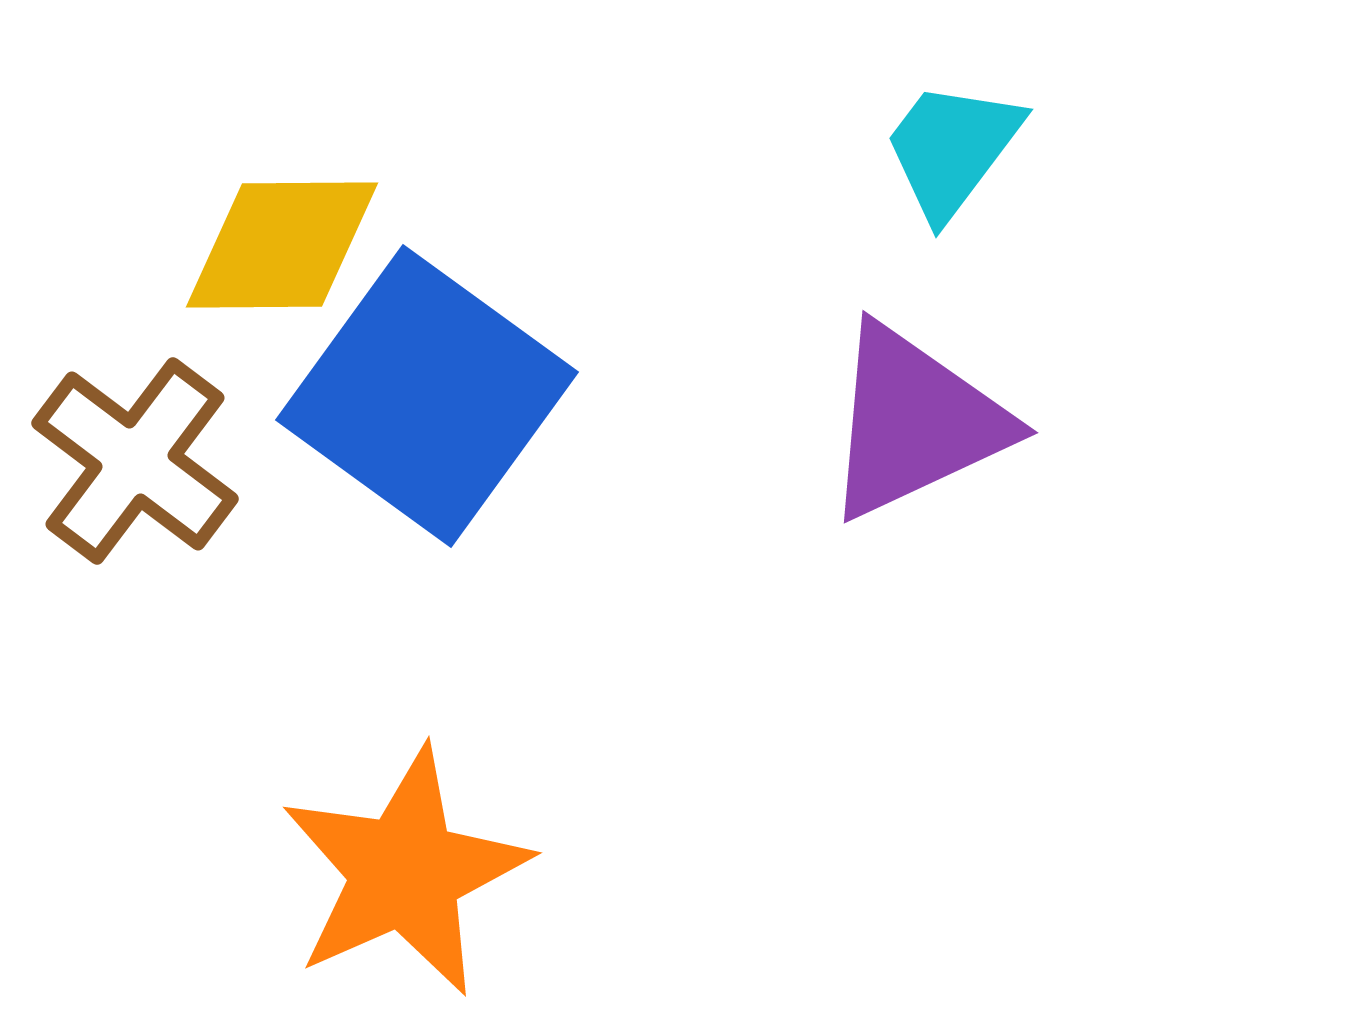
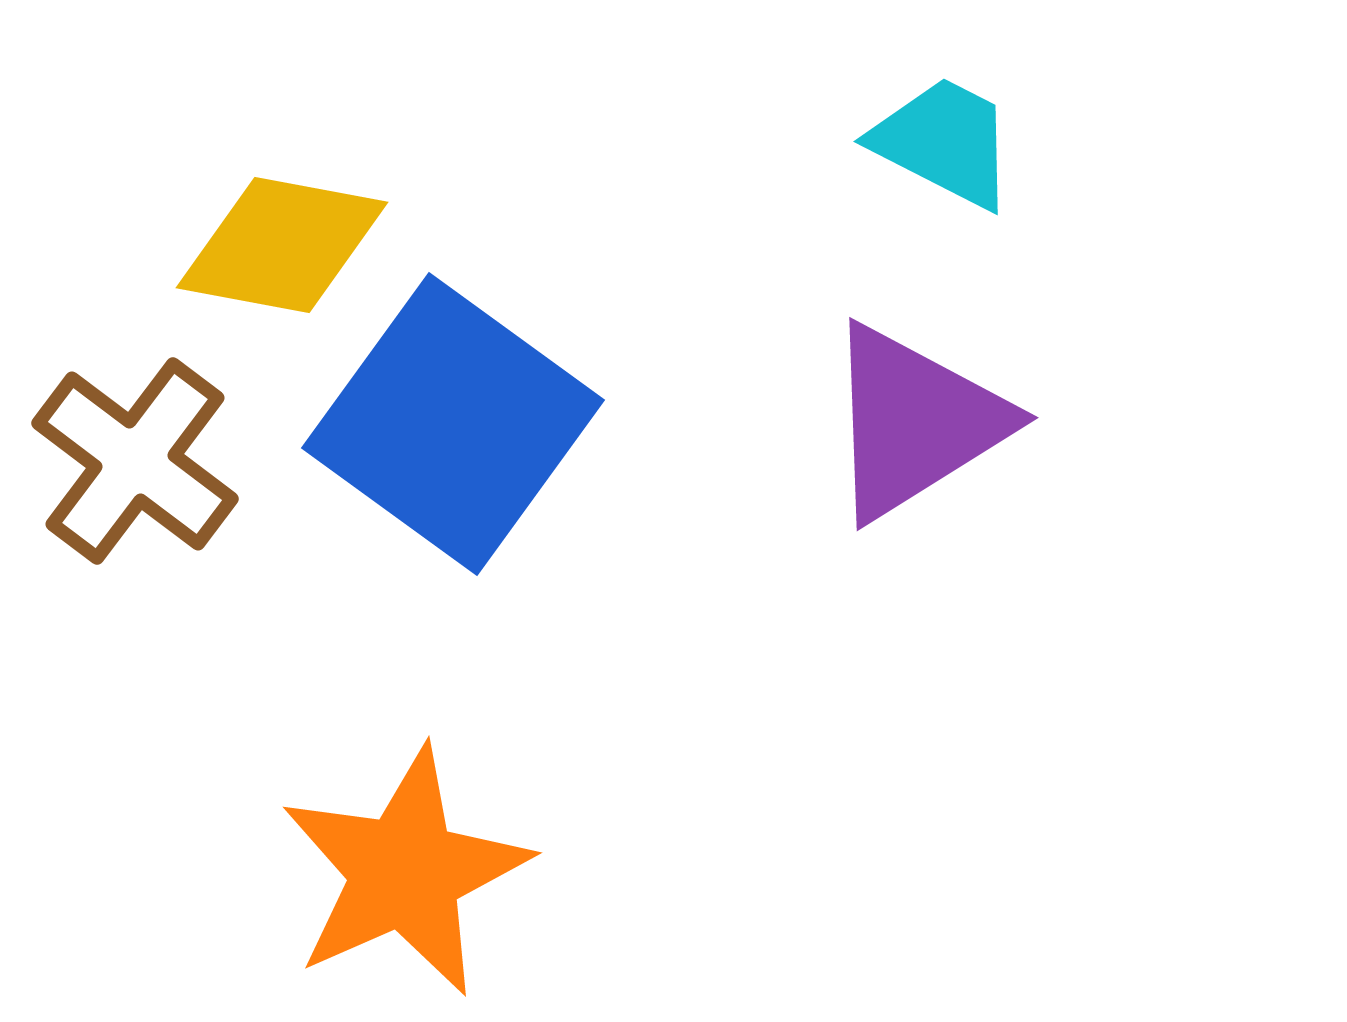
cyan trapezoid: moved 8 px left, 7 px up; rotated 80 degrees clockwise
yellow diamond: rotated 11 degrees clockwise
blue square: moved 26 px right, 28 px down
purple triangle: rotated 7 degrees counterclockwise
